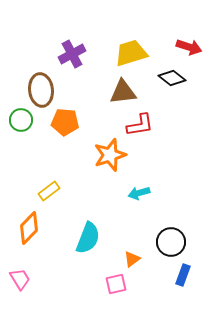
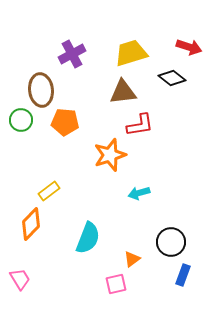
orange diamond: moved 2 px right, 4 px up
